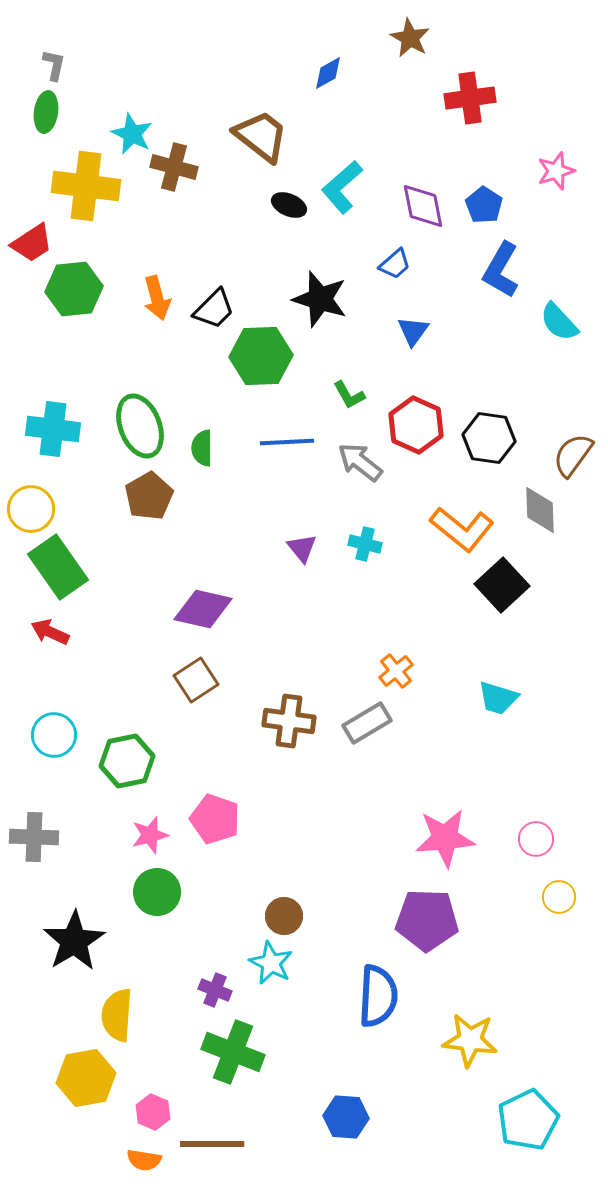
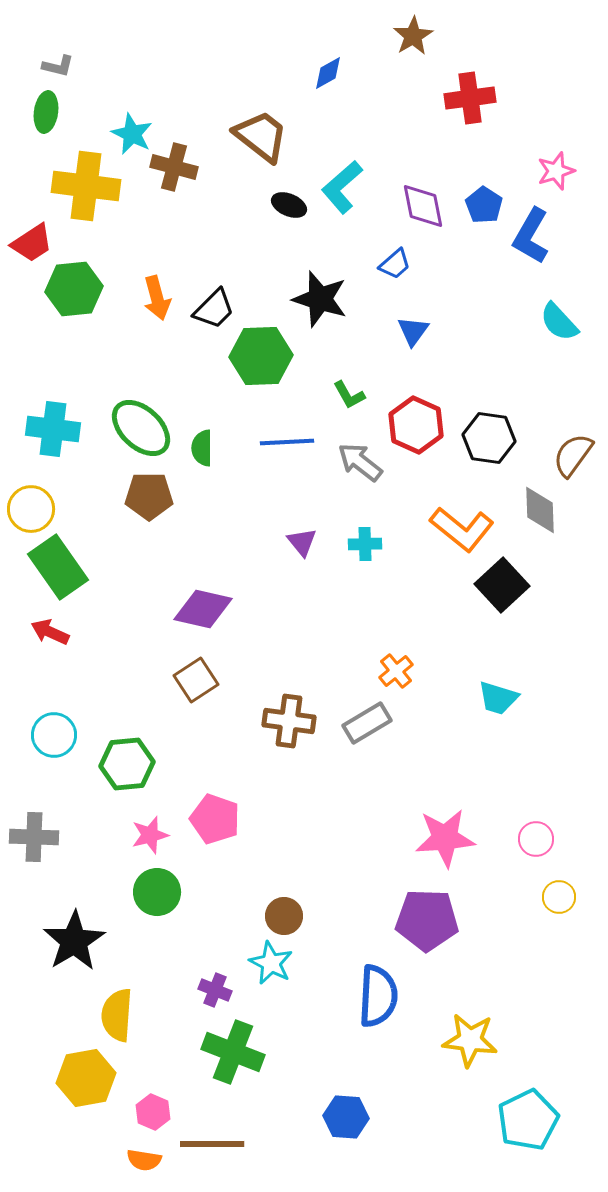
brown star at (410, 38): moved 3 px right, 2 px up; rotated 12 degrees clockwise
gray L-shape at (54, 65): moved 4 px right, 1 px down; rotated 92 degrees clockwise
blue L-shape at (501, 270): moved 30 px right, 34 px up
green ellipse at (140, 426): moved 1 px right, 2 px down; rotated 26 degrees counterclockwise
brown pentagon at (149, 496): rotated 30 degrees clockwise
cyan cross at (365, 544): rotated 16 degrees counterclockwise
purple triangle at (302, 548): moved 6 px up
green hexagon at (127, 761): moved 3 px down; rotated 6 degrees clockwise
